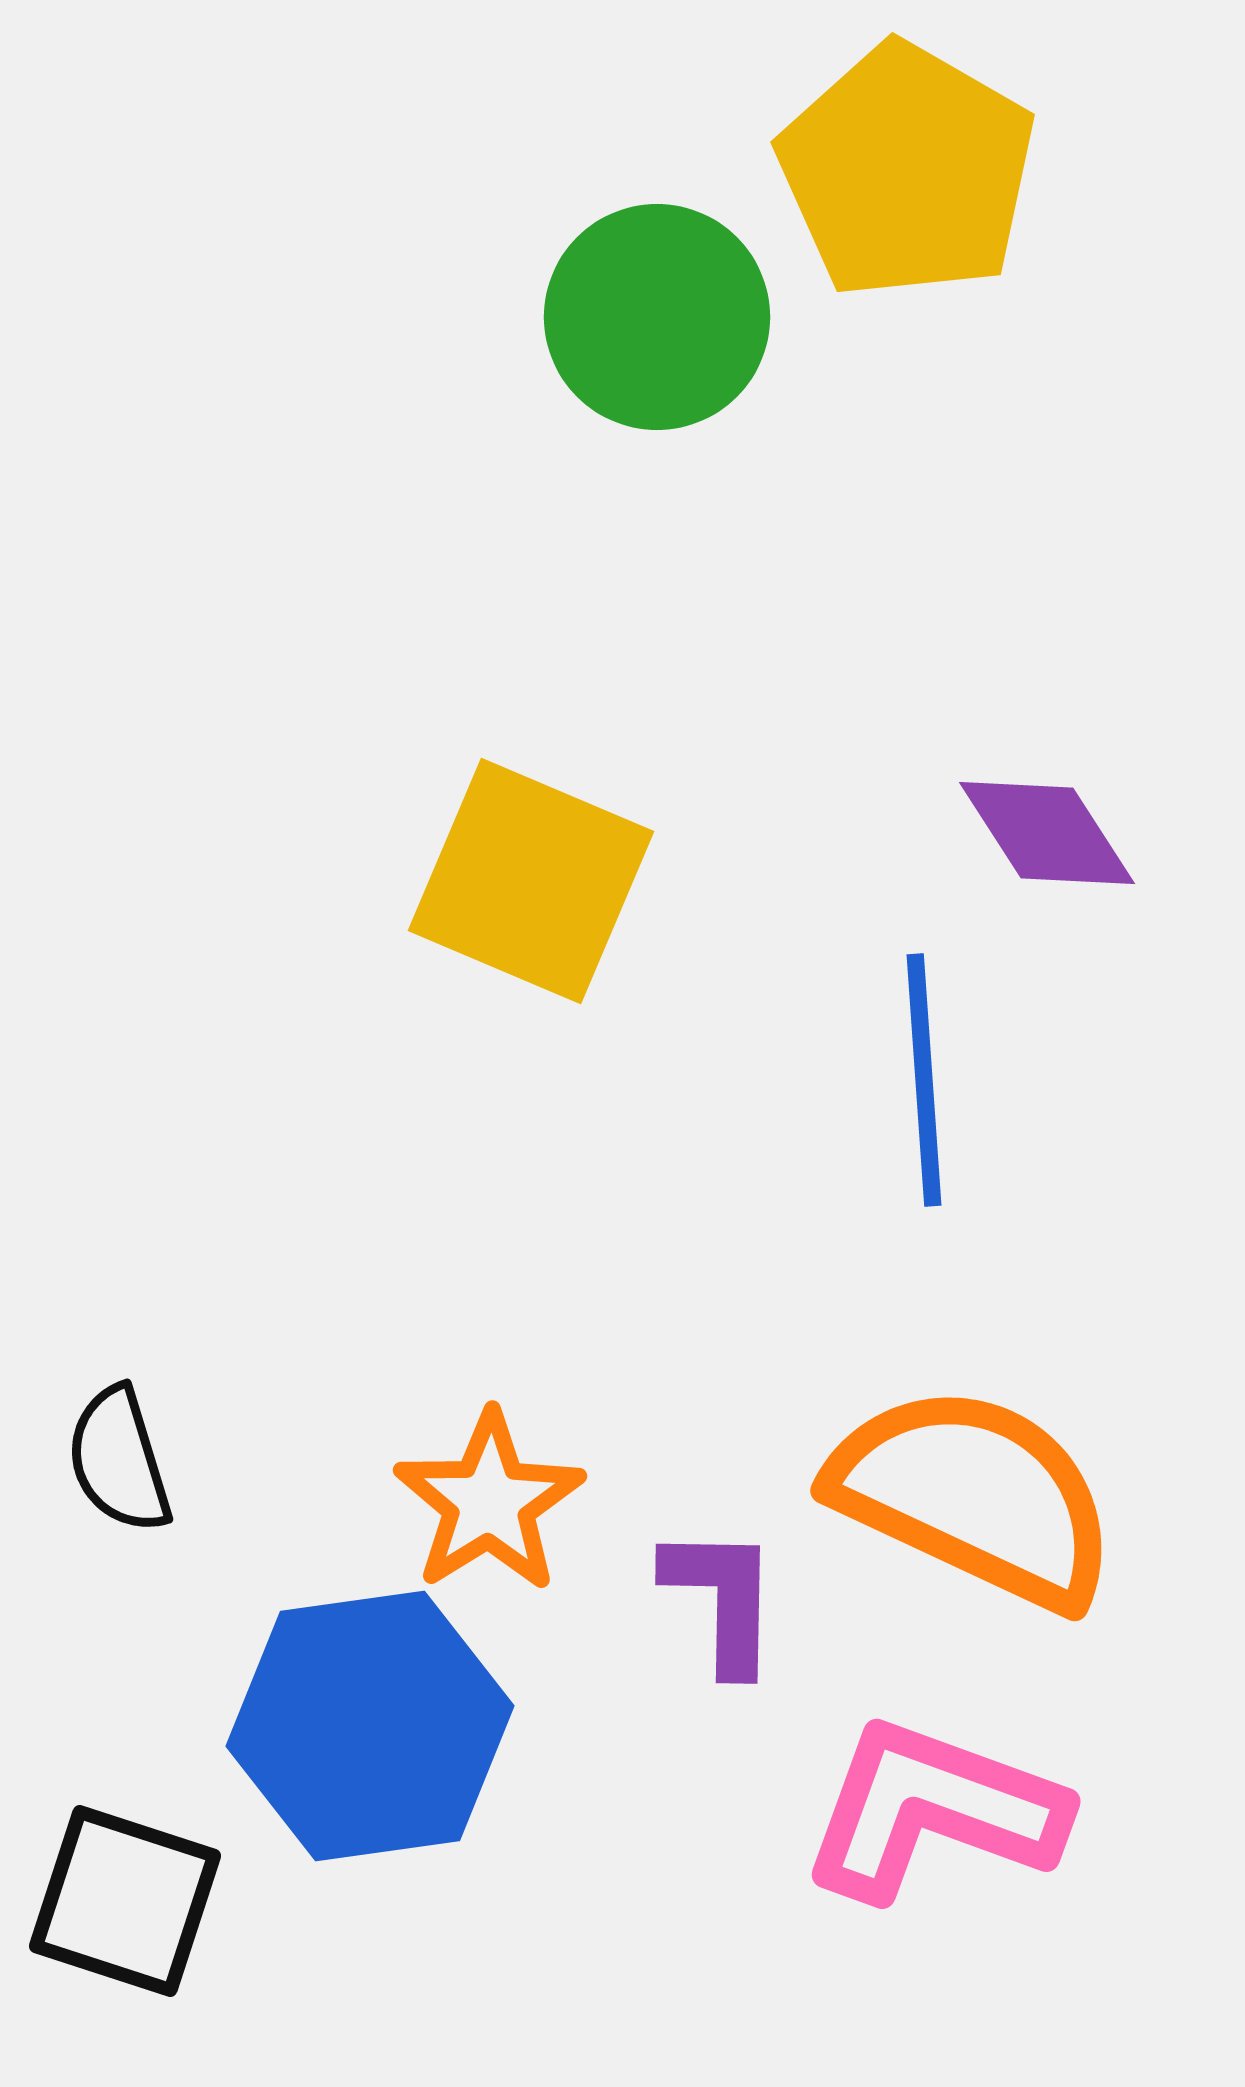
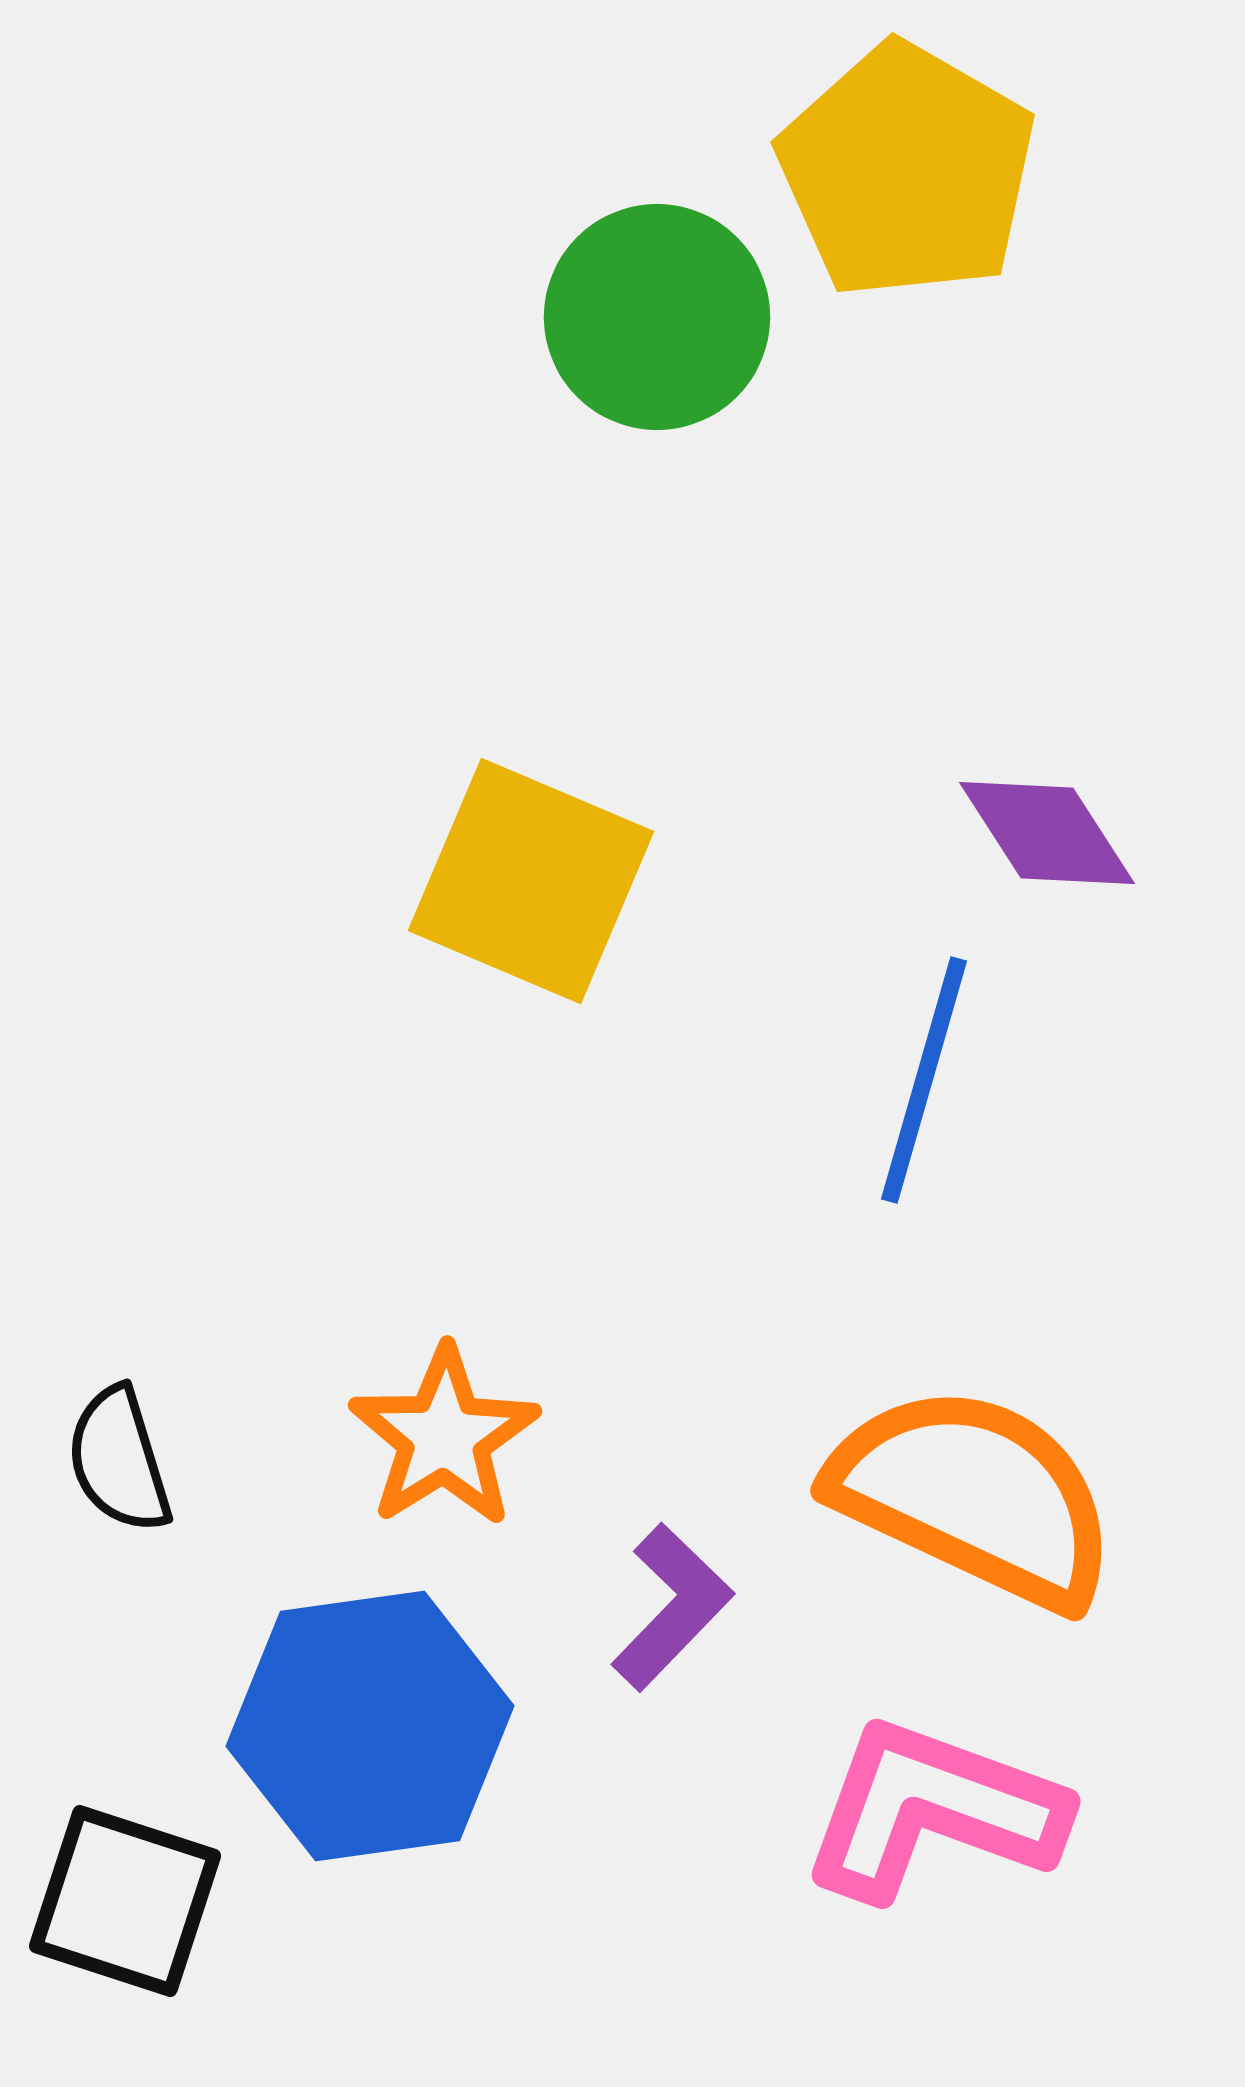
blue line: rotated 20 degrees clockwise
orange star: moved 45 px left, 65 px up
purple L-shape: moved 50 px left, 8 px down; rotated 43 degrees clockwise
